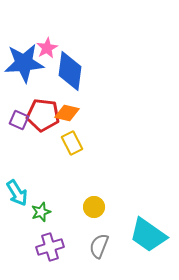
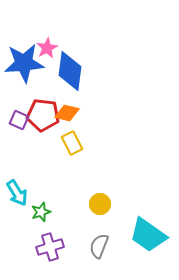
yellow circle: moved 6 px right, 3 px up
